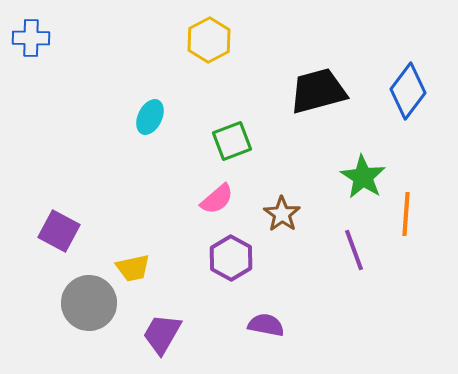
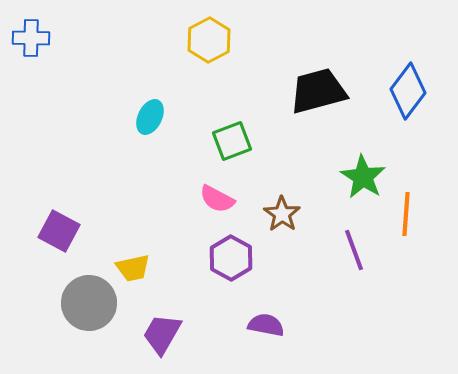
pink semicircle: rotated 69 degrees clockwise
